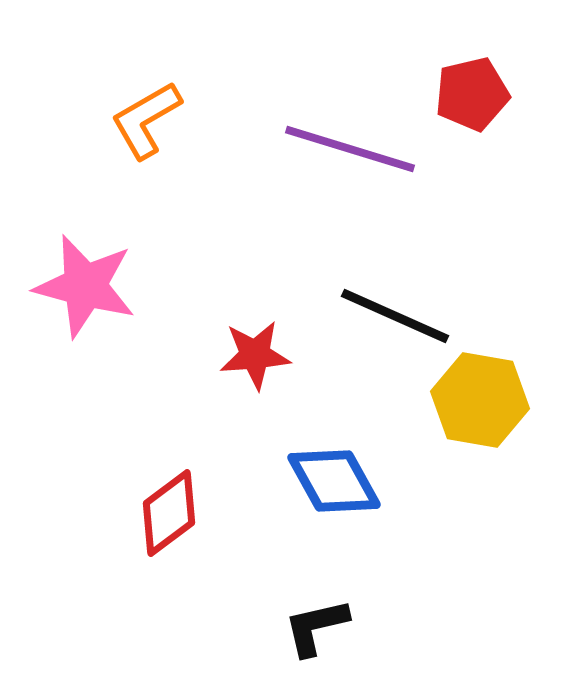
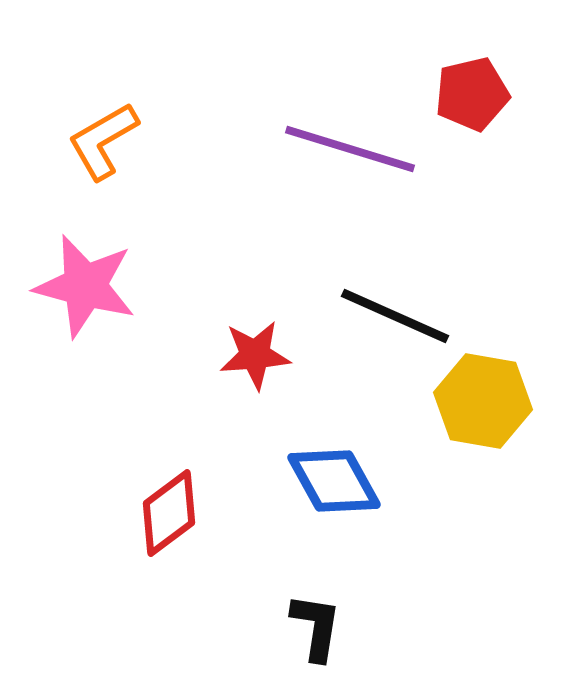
orange L-shape: moved 43 px left, 21 px down
yellow hexagon: moved 3 px right, 1 px down
black L-shape: rotated 112 degrees clockwise
